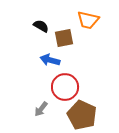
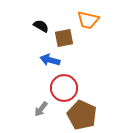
red circle: moved 1 px left, 1 px down
